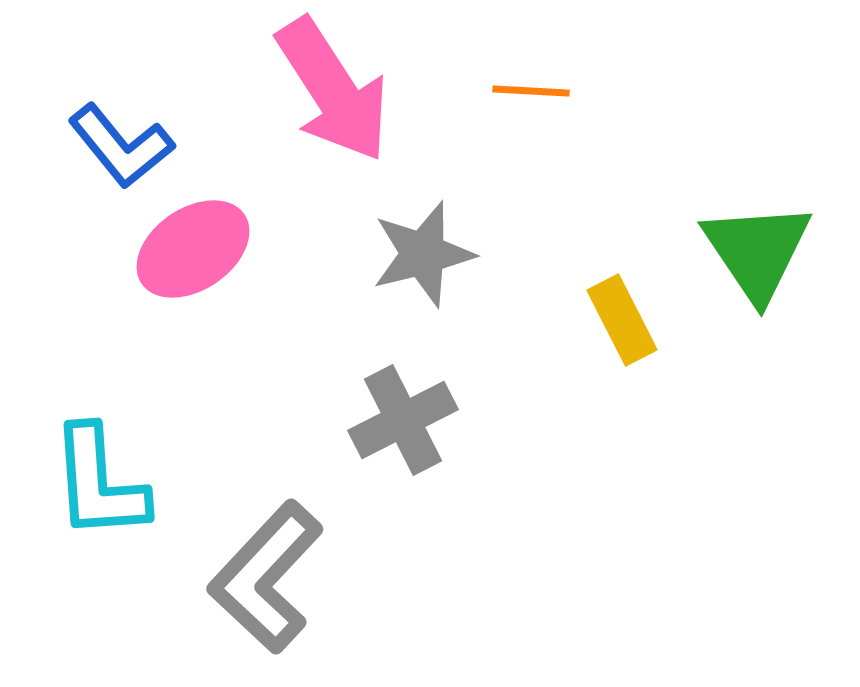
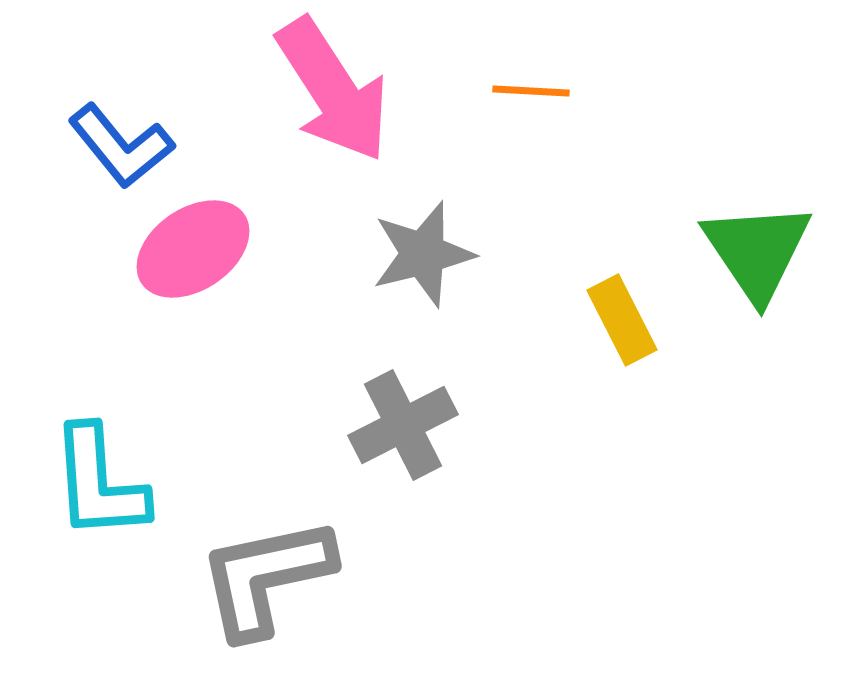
gray cross: moved 5 px down
gray L-shape: rotated 35 degrees clockwise
